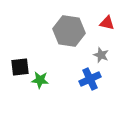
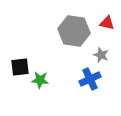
gray hexagon: moved 5 px right
